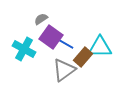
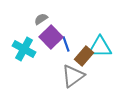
purple square: rotated 10 degrees clockwise
blue line: rotated 42 degrees clockwise
brown rectangle: moved 1 px right, 1 px up
gray triangle: moved 9 px right, 6 px down
